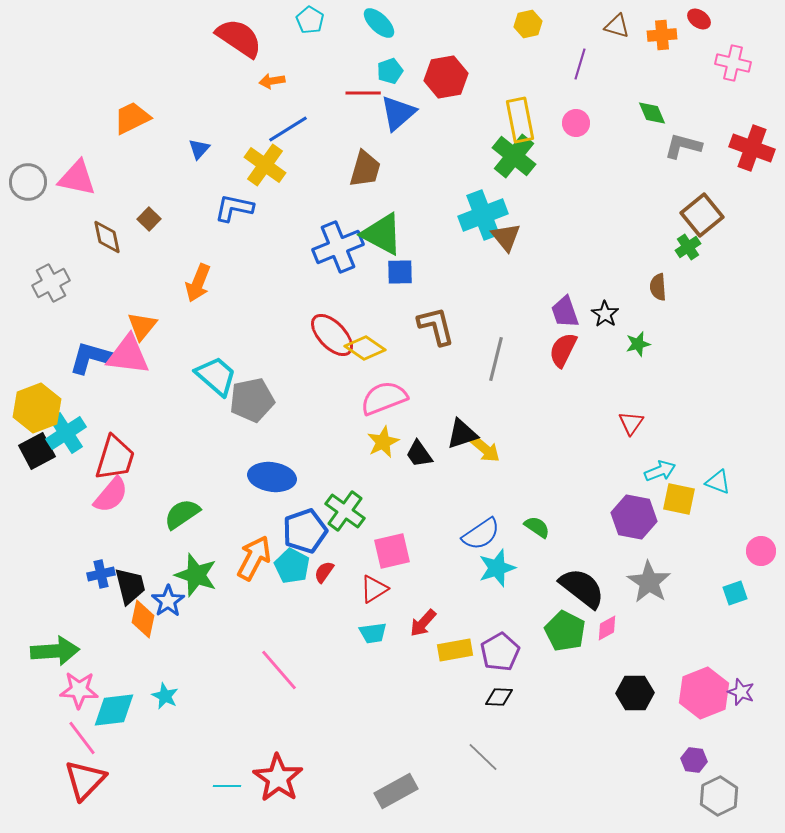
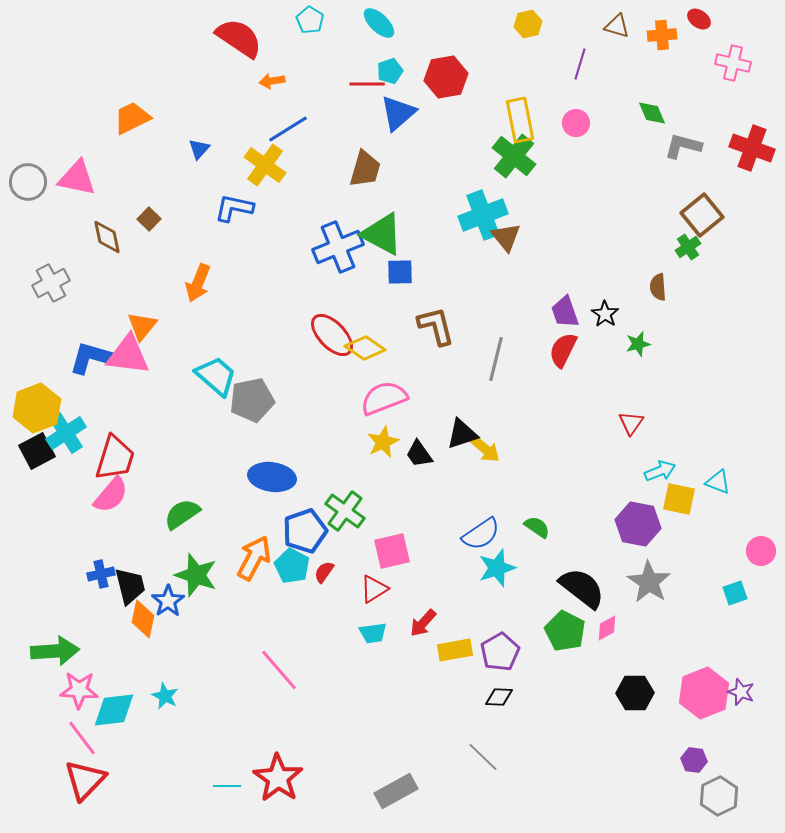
red line at (363, 93): moved 4 px right, 9 px up
purple hexagon at (634, 517): moved 4 px right, 7 px down
